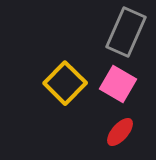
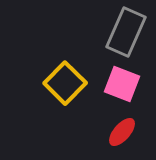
pink square: moved 4 px right; rotated 9 degrees counterclockwise
red ellipse: moved 2 px right
